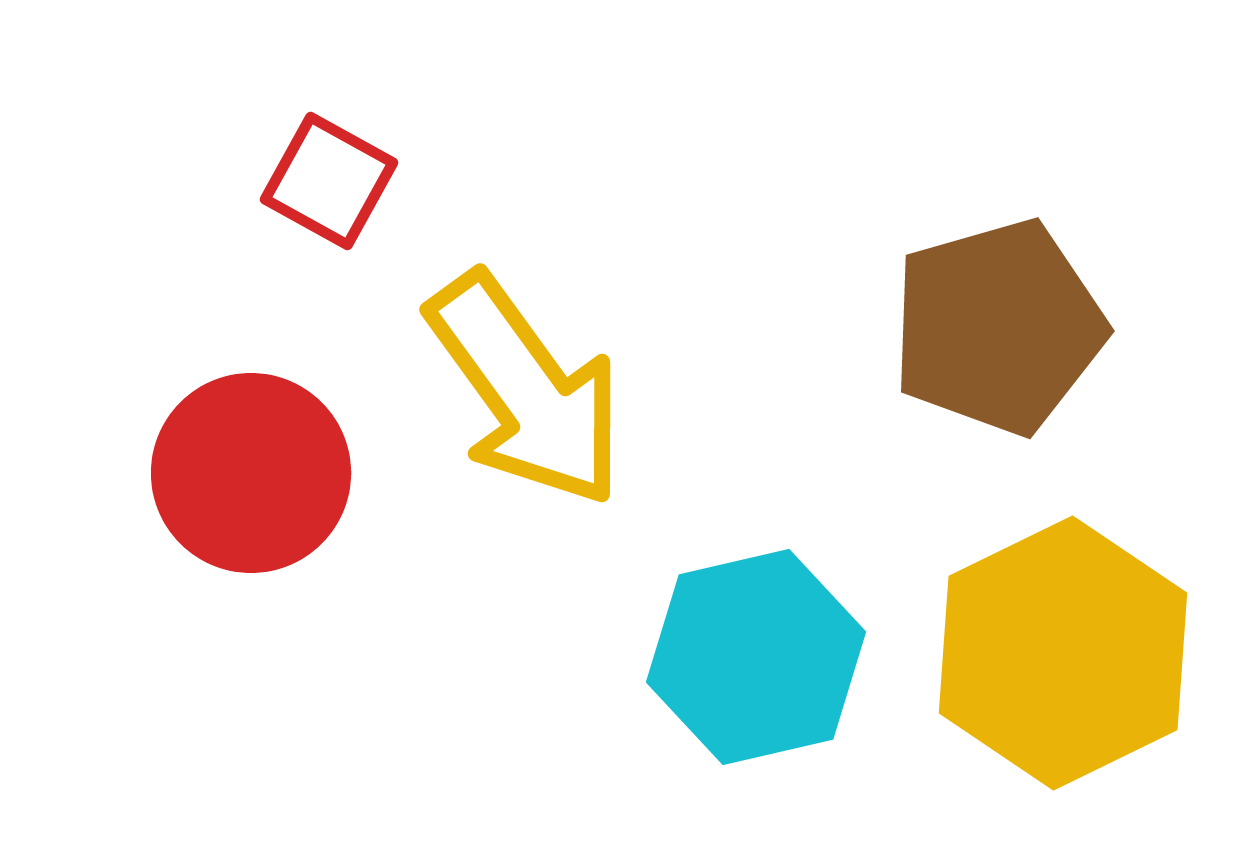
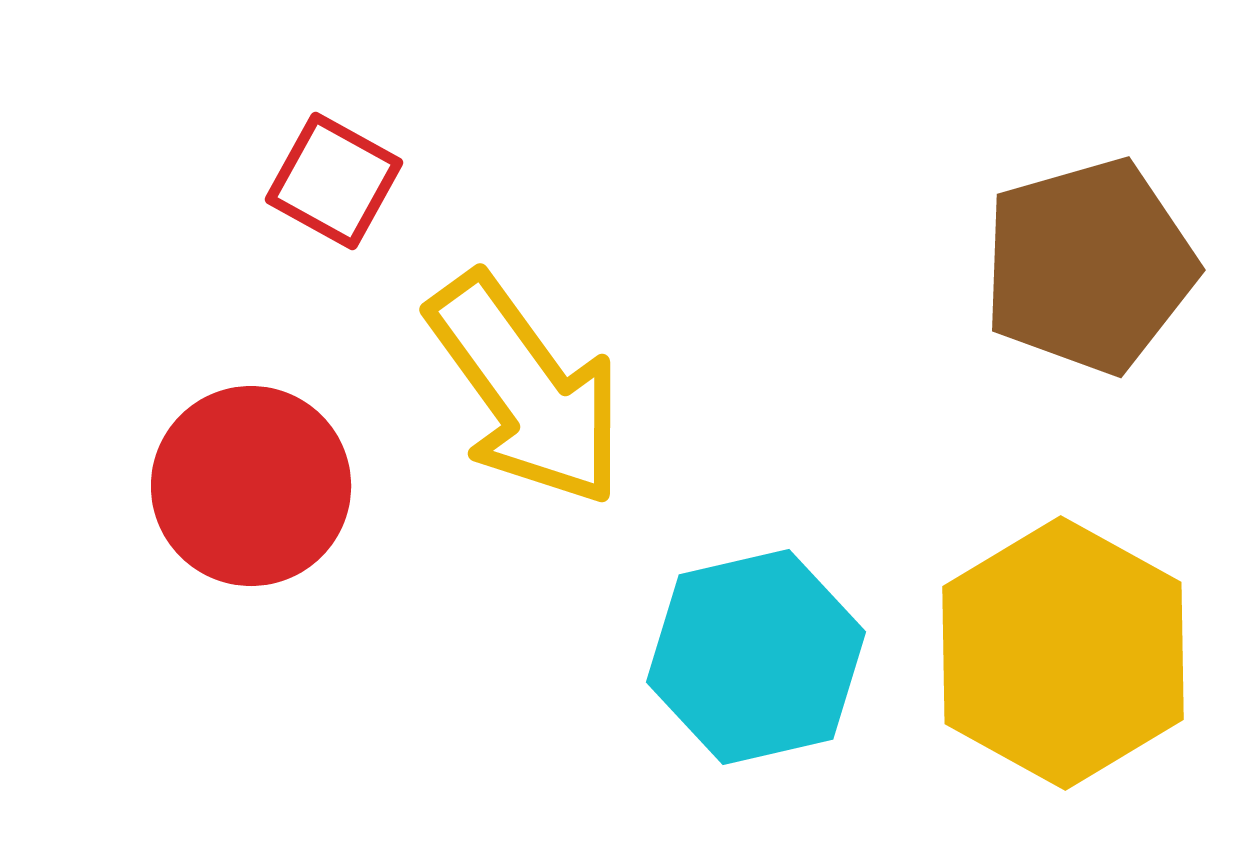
red square: moved 5 px right
brown pentagon: moved 91 px right, 61 px up
red circle: moved 13 px down
yellow hexagon: rotated 5 degrees counterclockwise
